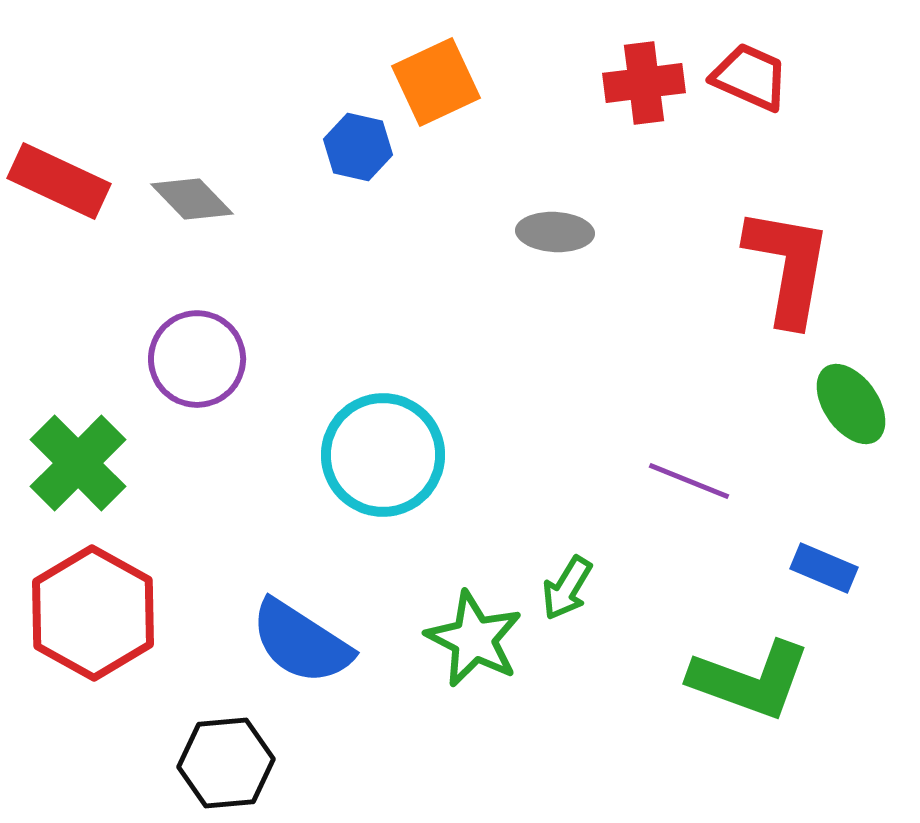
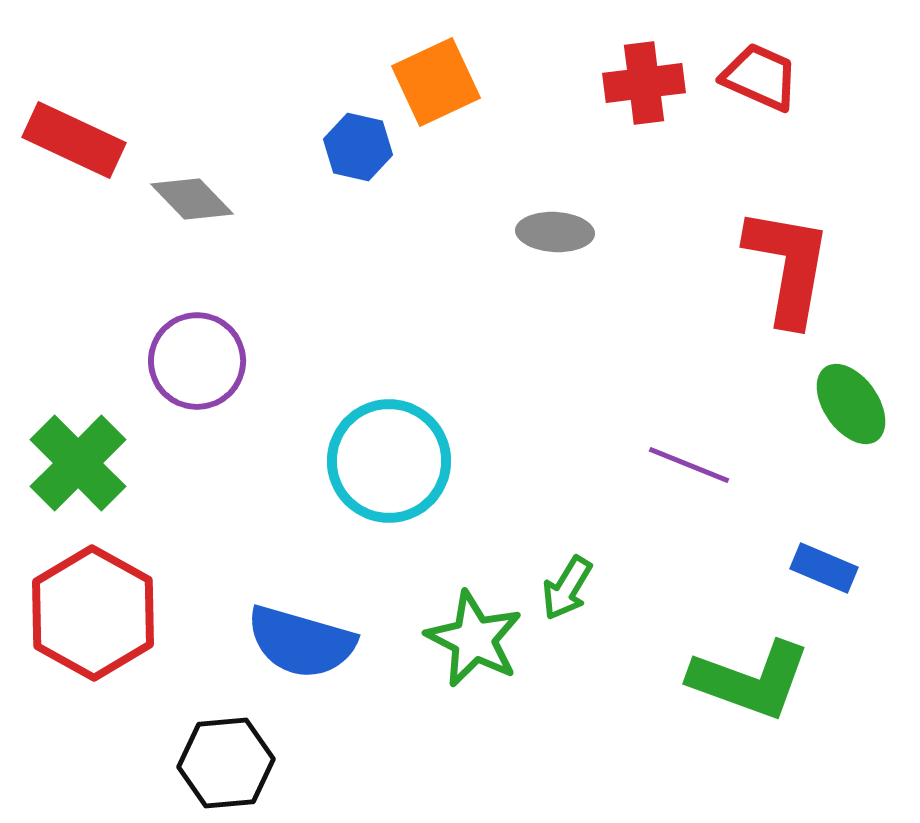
red trapezoid: moved 10 px right
red rectangle: moved 15 px right, 41 px up
purple circle: moved 2 px down
cyan circle: moved 6 px right, 6 px down
purple line: moved 16 px up
blue semicircle: rotated 17 degrees counterclockwise
